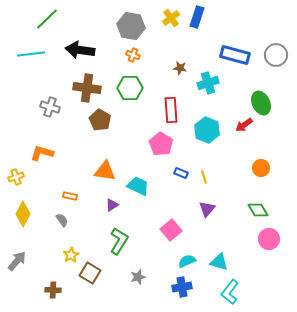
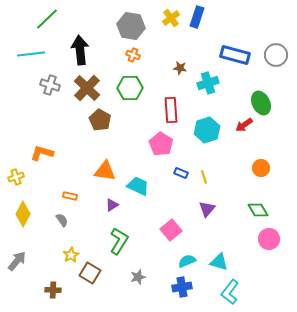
black arrow at (80, 50): rotated 76 degrees clockwise
brown cross at (87, 88): rotated 36 degrees clockwise
gray cross at (50, 107): moved 22 px up
cyan hexagon at (207, 130): rotated 20 degrees clockwise
